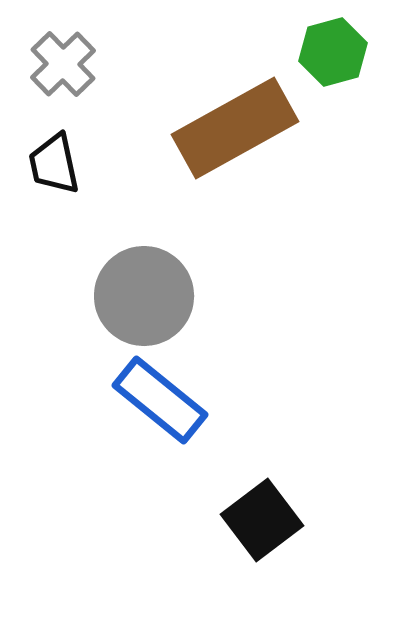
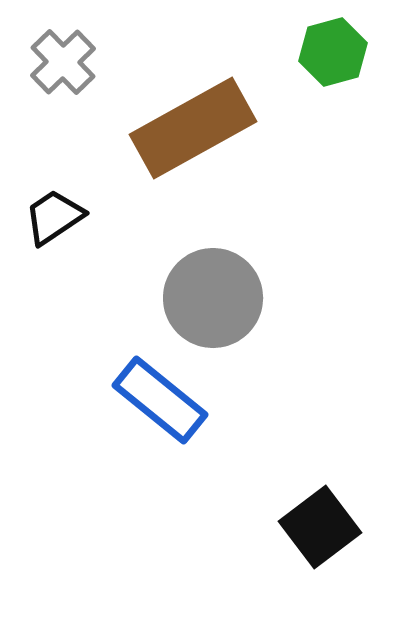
gray cross: moved 2 px up
brown rectangle: moved 42 px left
black trapezoid: moved 53 px down; rotated 68 degrees clockwise
gray circle: moved 69 px right, 2 px down
black square: moved 58 px right, 7 px down
